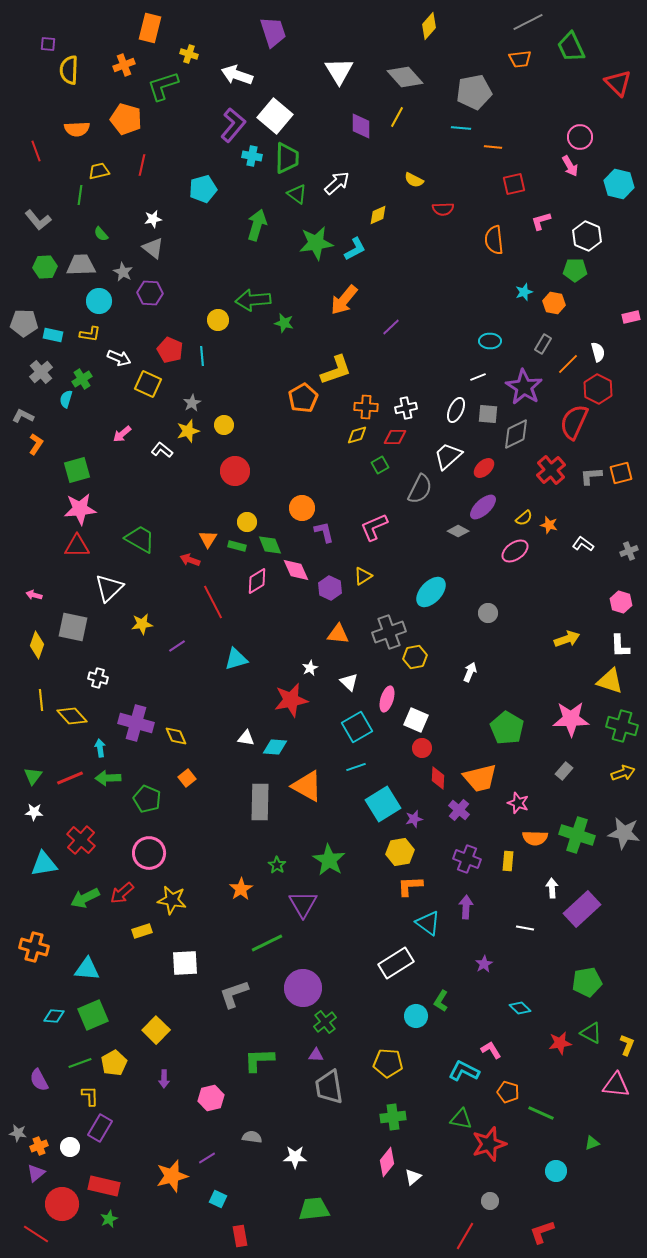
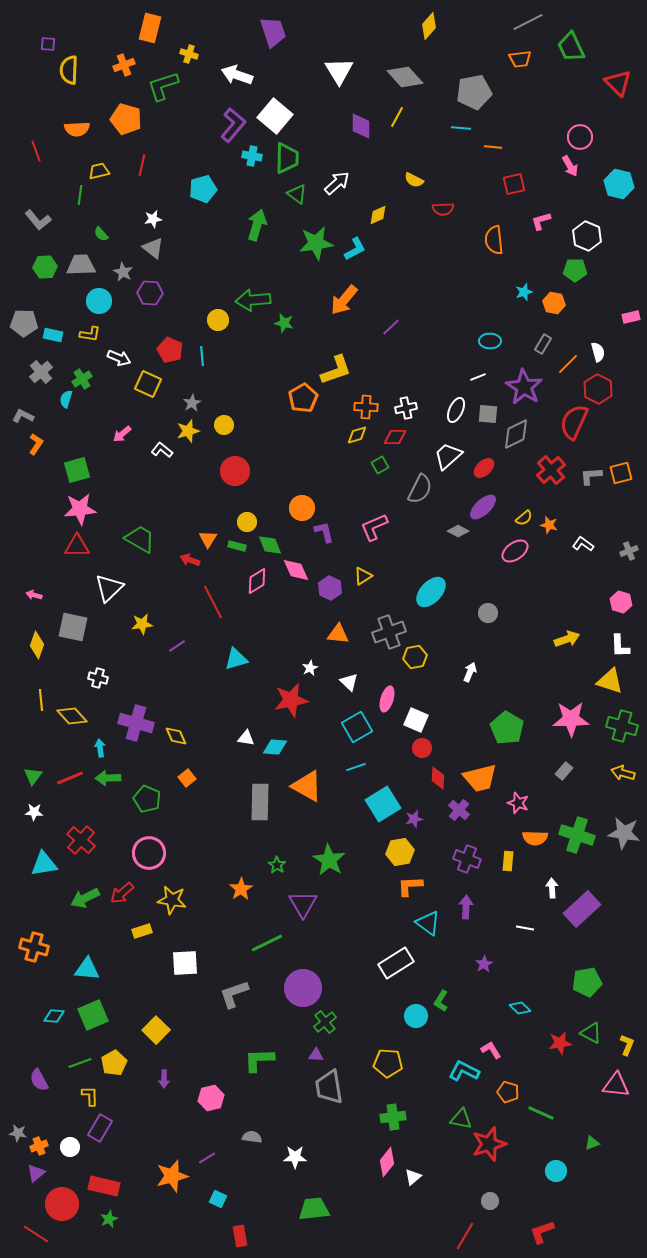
yellow arrow at (623, 773): rotated 145 degrees counterclockwise
